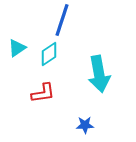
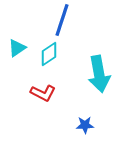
red L-shape: rotated 35 degrees clockwise
